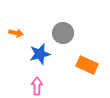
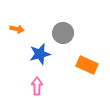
orange arrow: moved 1 px right, 4 px up
